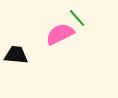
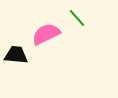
pink semicircle: moved 14 px left
